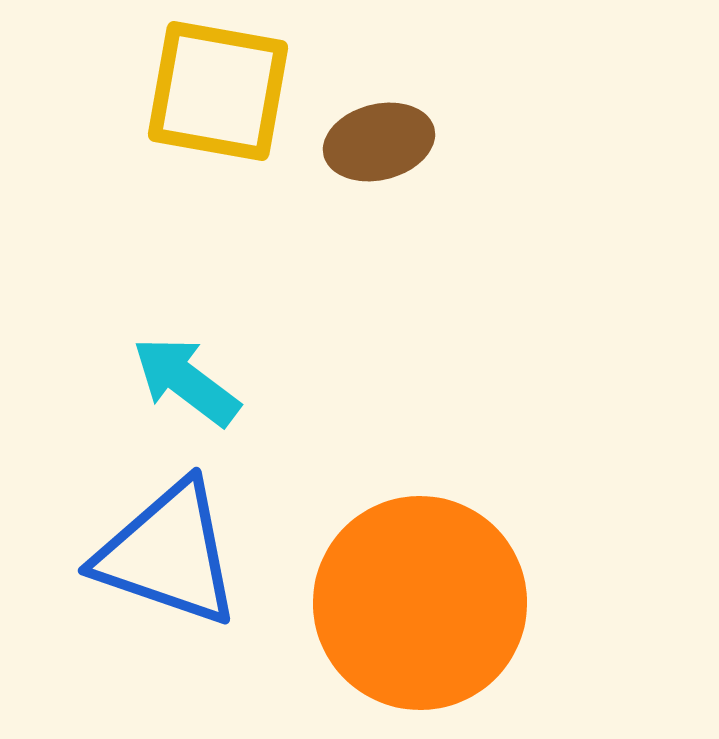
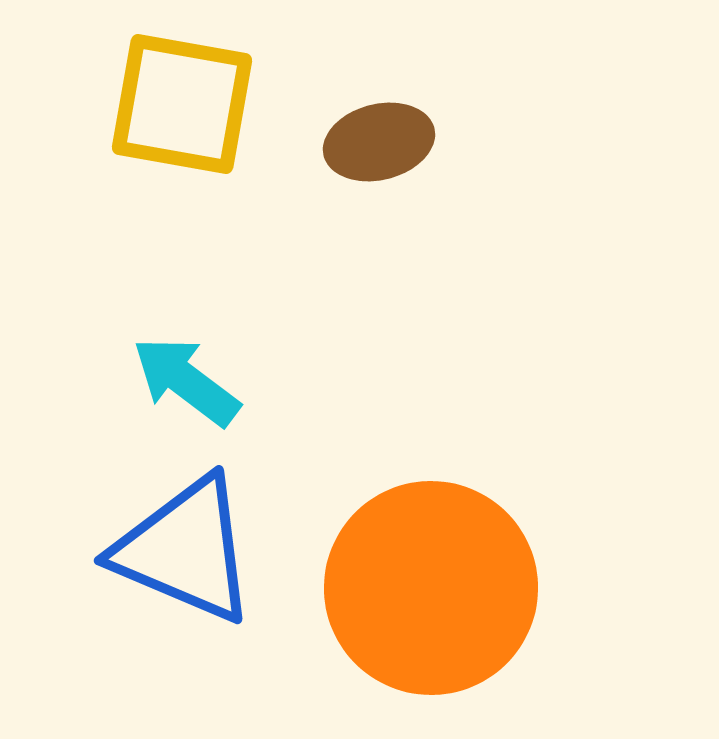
yellow square: moved 36 px left, 13 px down
blue triangle: moved 17 px right, 4 px up; rotated 4 degrees clockwise
orange circle: moved 11 px right, 15 px up
